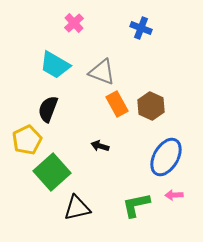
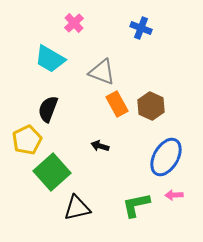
cyan trapezoid: moved 5 px left, 6 px up
